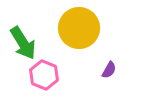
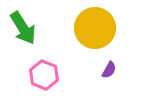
yellow circle: moved 16 px right
green arrow: moved 15 px up
